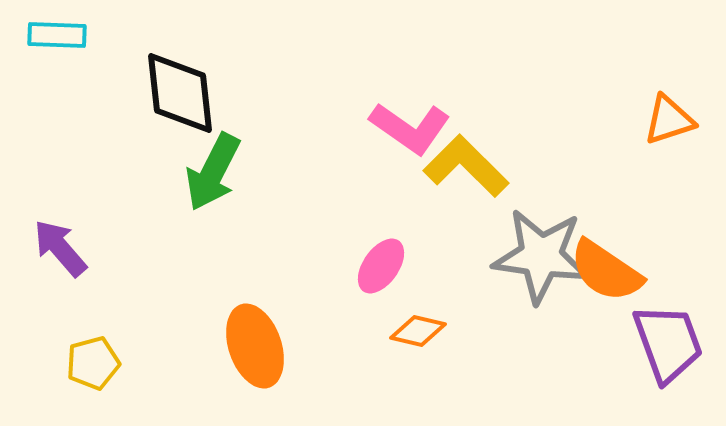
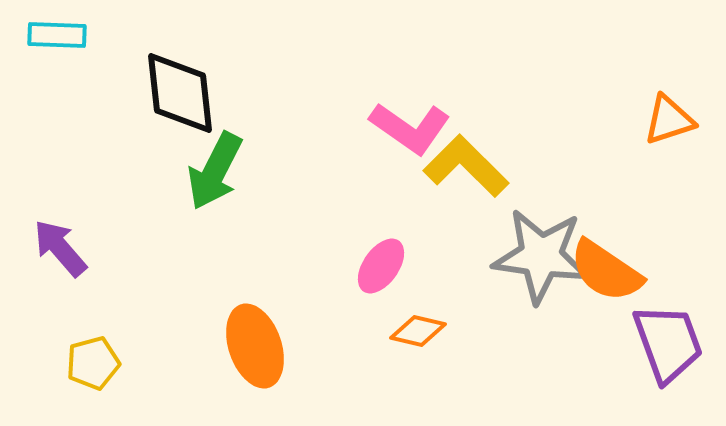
green arrow: moved 2 px right, 1 px up
